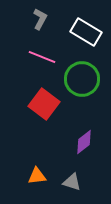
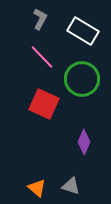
white rectangle: moved 3 px left, 1 px up
pink line: rotated 24 degrees clockwise
red square: rotated 12 degrees counterclockwise
purple diamond: rotated 30 degrees counterclockwise
orange triangle: moved 12 px down; rotated 48 degrees clockwise
gray triangle: moved 1 px left, 4 px down
